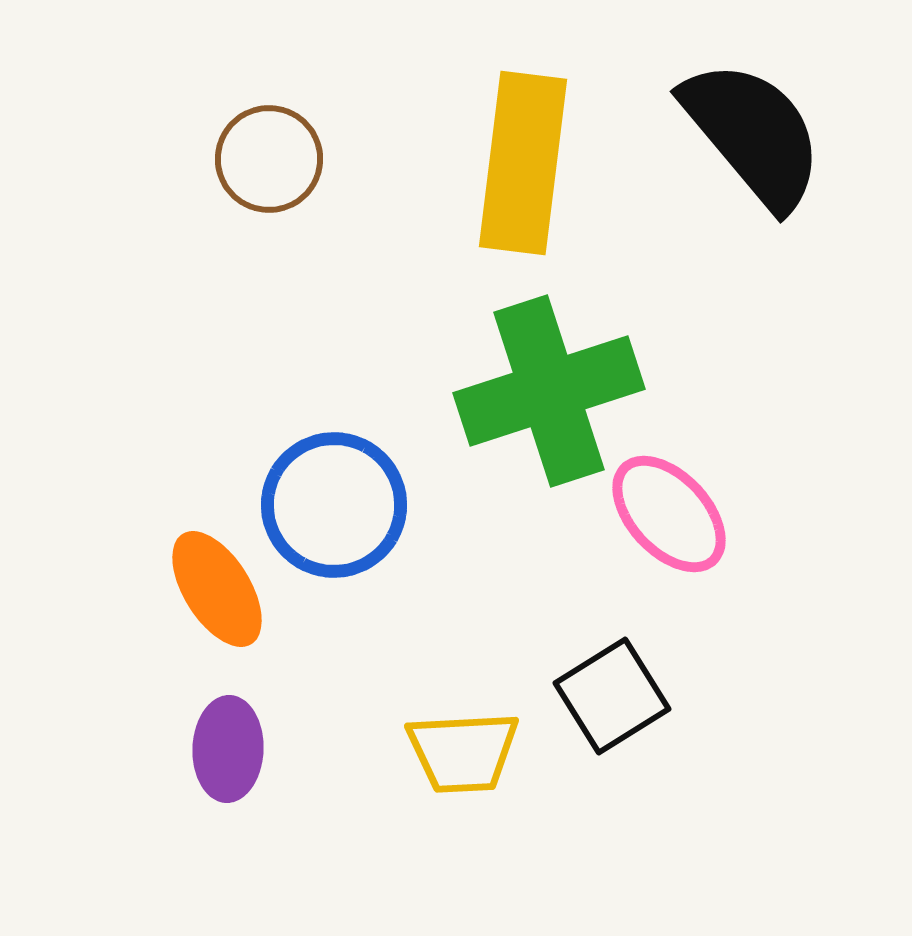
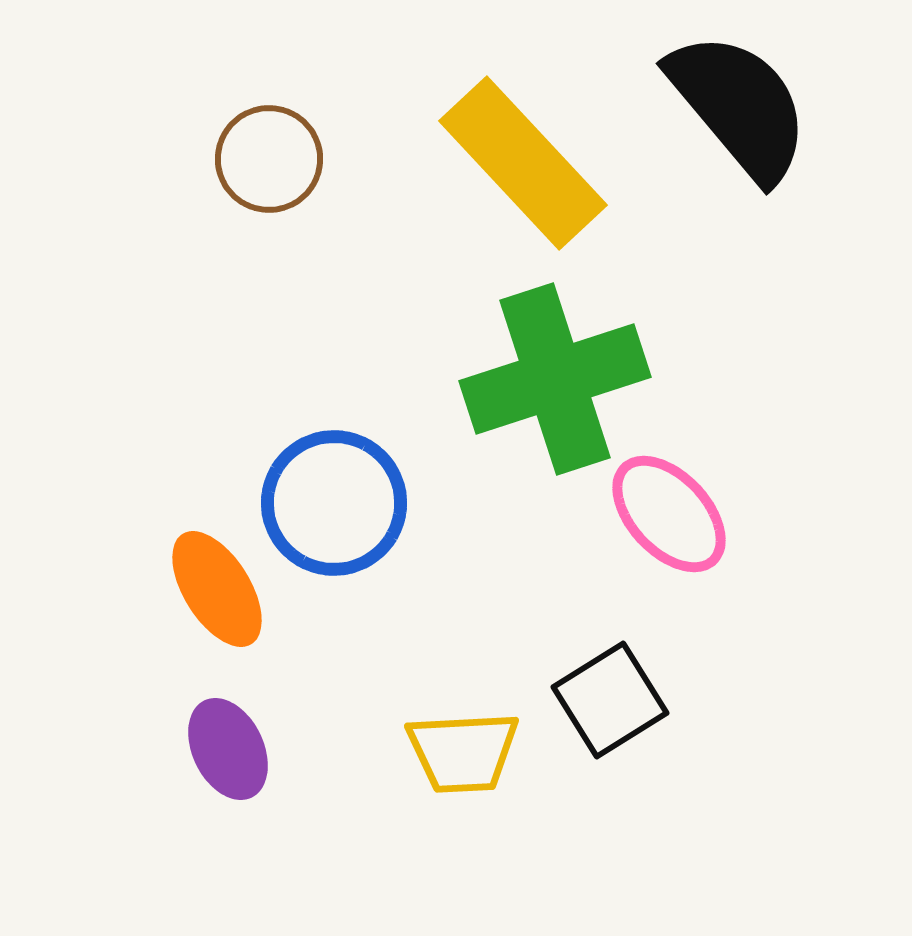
black semicircle: moved 14 px left, 28 px up
yellow rectangle: rotated 50 degrees counterclockwise
green cross: moved 6 px right, 12 px up
blue circle: moved 2 px up
black square: moved 2 px left, 4 px down
purple ellipse: rotated 28 degrees counterclockwise
